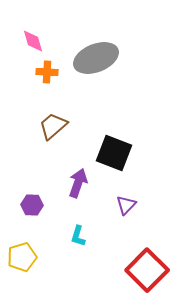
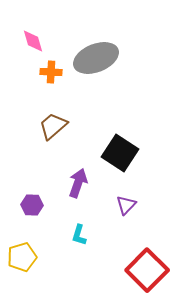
orange cross: moved 4 px right
black square: moved 6 px right; rotated 12 degrees clockwise
cyan L-shape: moved 1 px right, 1 px up
